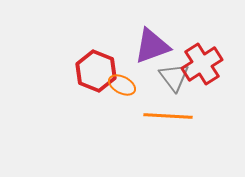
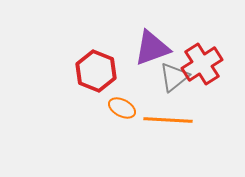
purple triangle: moved 2 px down
gray triangle: rotated 28 degrees clockwise
orange ellipse: moved 23 px down
orange line: moved 4 px down
